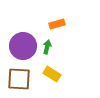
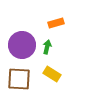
orange rectangle: moved 1 px left, 1 px up
purple circle: moved 1 px left, 1 px up
